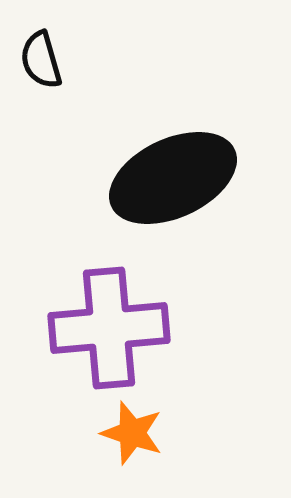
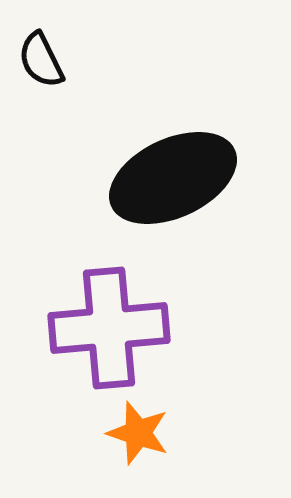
black semicircle: rotated 10 degrees counterclockwise
orange star: moved 6 px right
